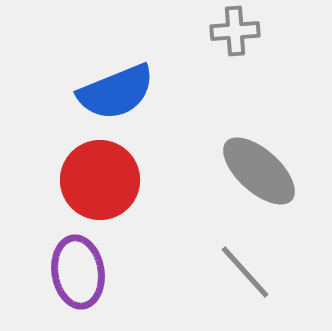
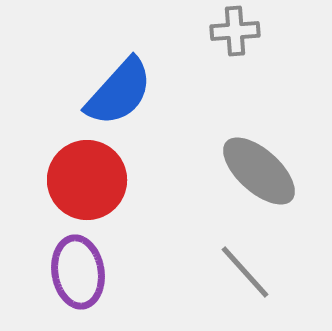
blue semicircle: moved 3 px right; rotated 26 degrees counterclockwise
red circle: moved 13 px left
